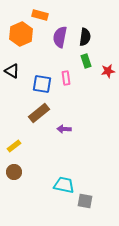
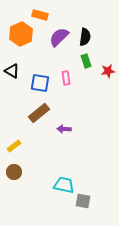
purple semicircle: moved 1 px left; rotated 35 degrees clockwise
blue square: moved 2 px left, 1 px up
gray square: moved 2 px left
